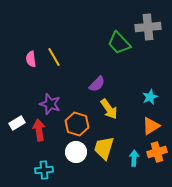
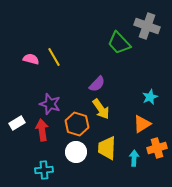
gray cross: moved 1 px left, 1 px up; rotated 25 degrees clockwise
pink semicircle: rotated 112 degrees clockwise
yellow arrow: moved 8 px left
orange triangle: moved 9 px left, 2 px up
red arrow: moved 3 px right
yellow trapezoid: moved 3 px right; rotated 15 degrees counterclockwise
orange cross: moved 4 px up
